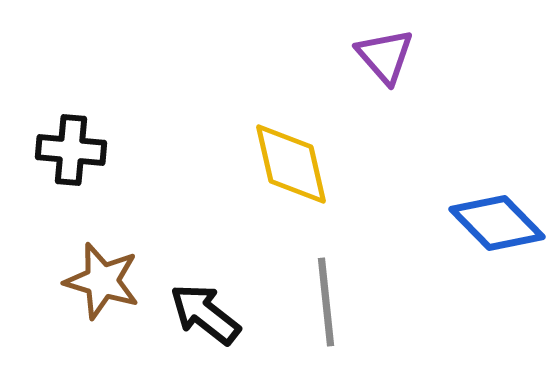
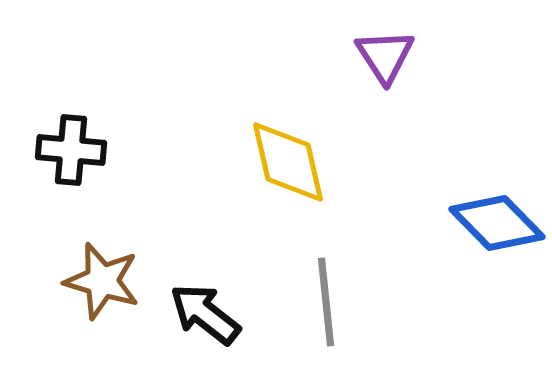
purple triangle: rotated 8 degrees clockwise
yellow diamond: moved 3 px left, 2 px up
